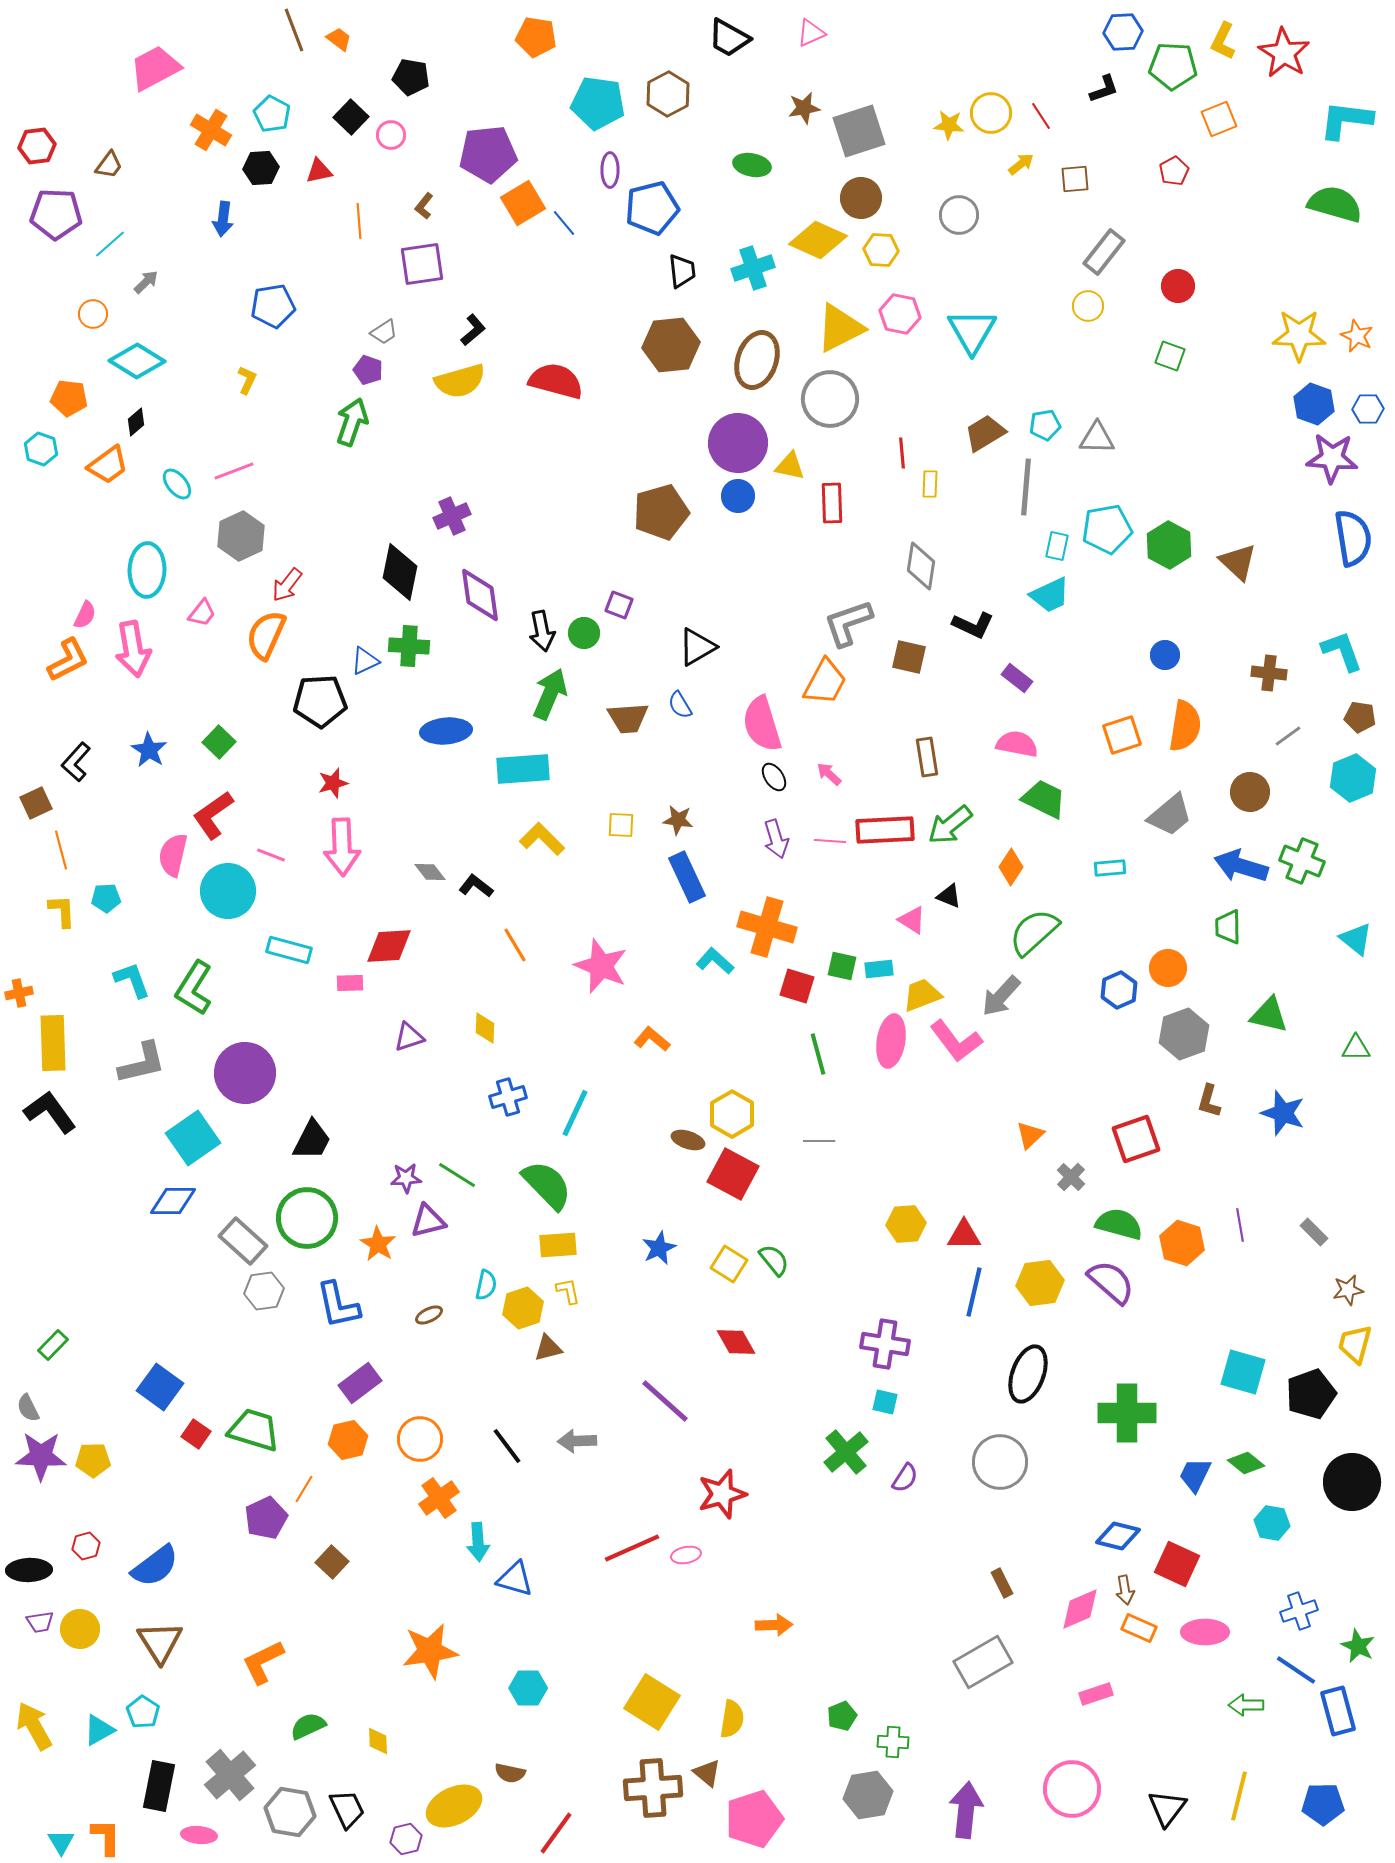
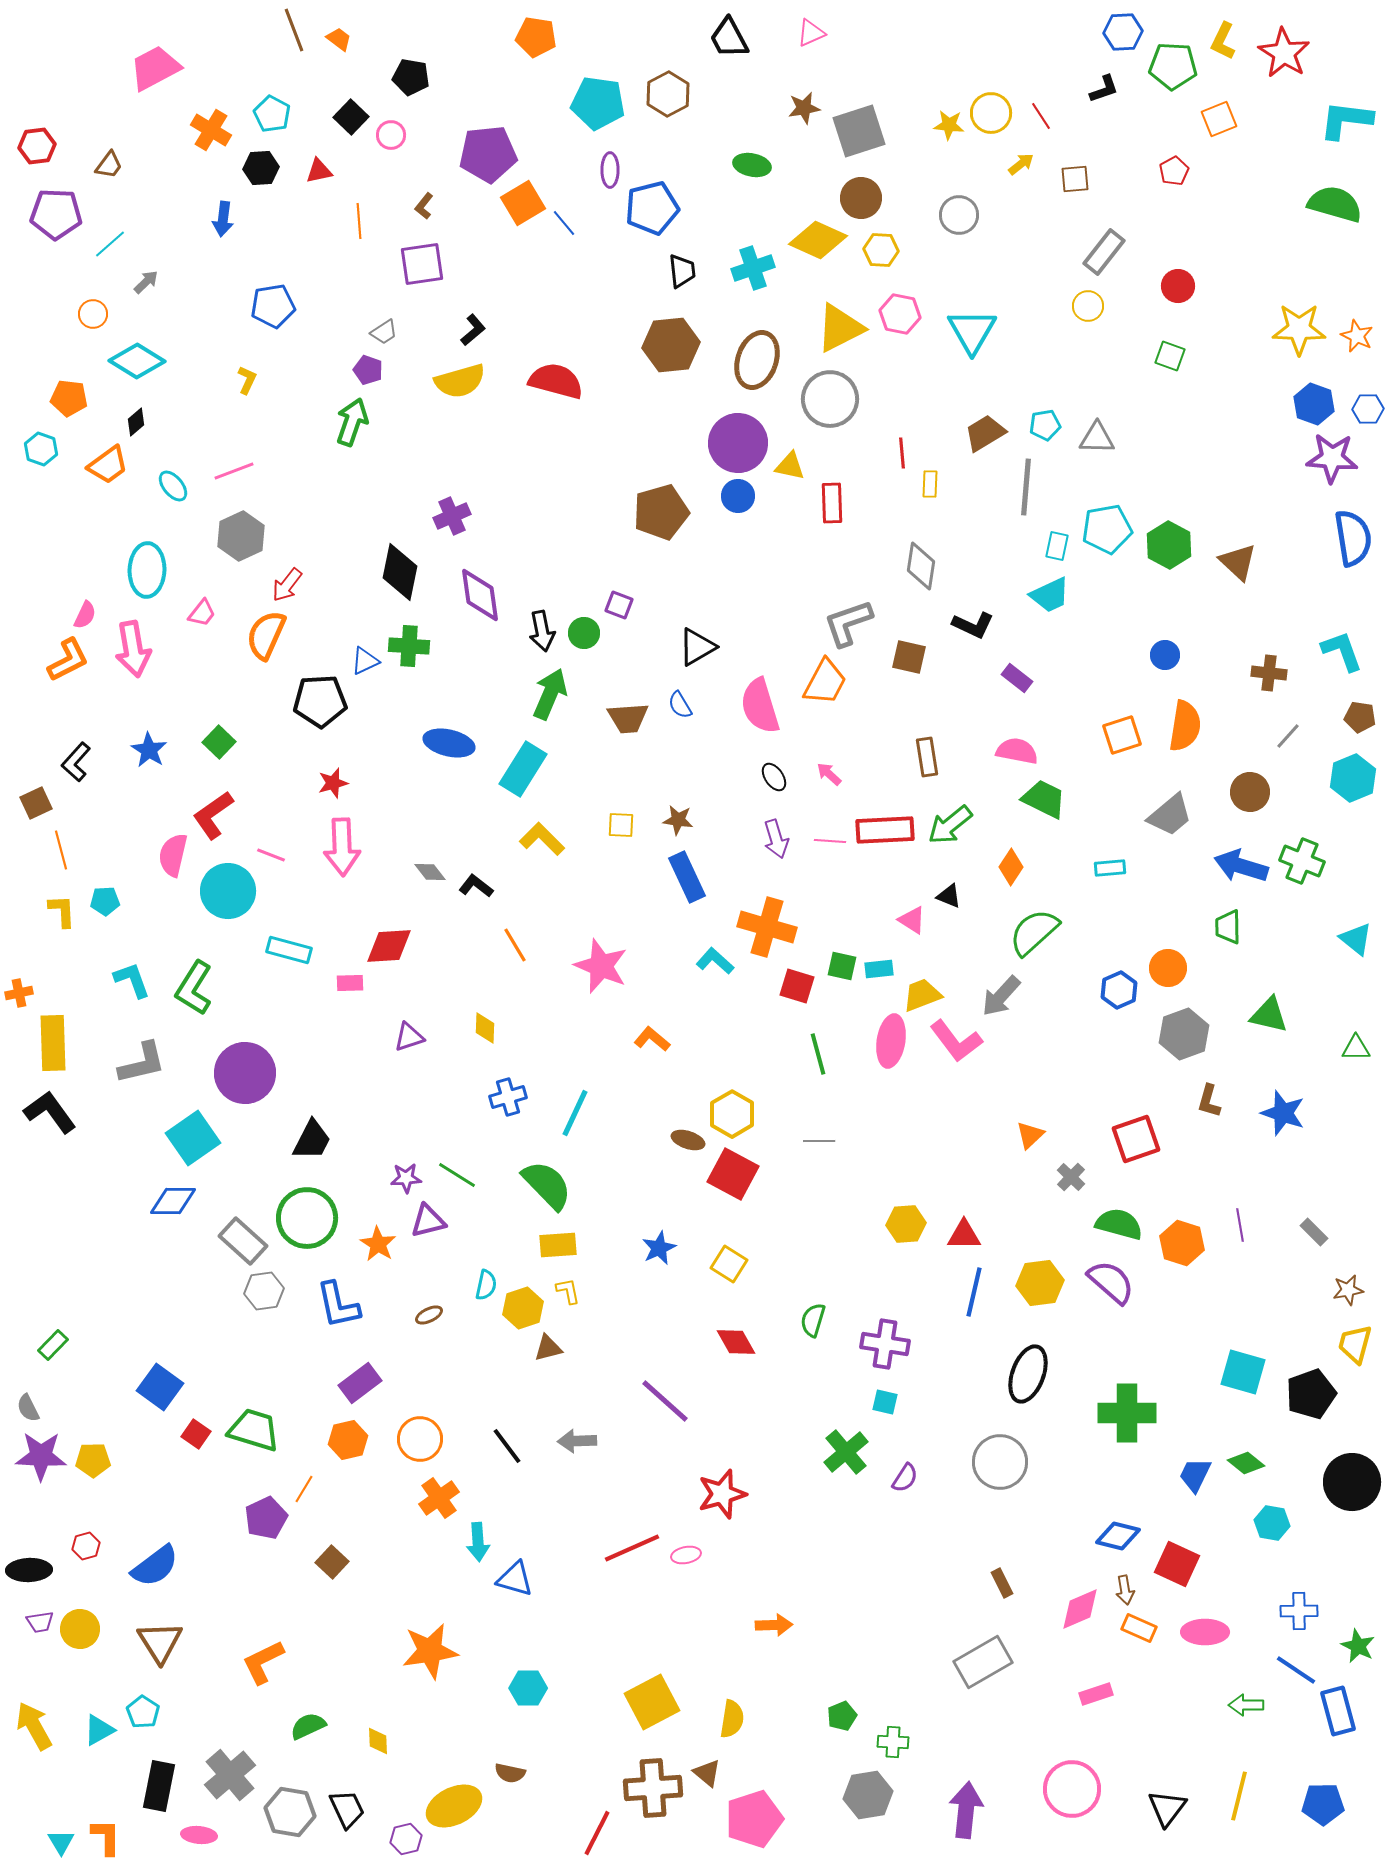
black trapezoid at (729, 38): rotated 33 degrees clockwise
yellow star at (1299, 335): moved 6 px up
cyan ellipse at (177, 484): moved 4 px left, 2 px down
pink semicircle at (762, 724): moved 2 px left, 18 px up
blue ellipse at (446, 731): moved 3 px right, 12 px down; rotated 18 degrees clockwise
gray line at (1288, 736): rotated 12 degrees counterclockwise
pink semicircle at (1017, 744): moved 7 px down
cyan rectangle at (523, 769): rotated 54 degrees counterclockwise
cyan pentagon at (106, 898): moved 1 px left, 3 px down
green semicircle at (774, 1260): moved 39 px right, 60 px down; rotated 124 degrees counterclockwise
blue cross at (1299, 1611): rotated 18 degrees clockwise
yellow square at (652, 1702): rotated 30 degrees clockwise
red line at (556, 1833): moved 41 px right; rotated 9 degrees counterclockwise
